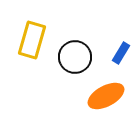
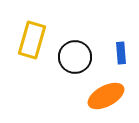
blue rectangle: rotated 35 degrees counterclockwise
